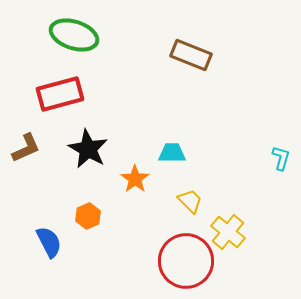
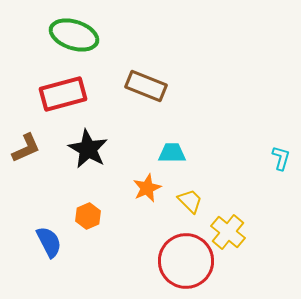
brown rectangle: moved 45 px left, 31 px down
red rectangle: moved 3 px right
orange star: moved 12 px right, 9 px down; rotated 12 degrees clockwise
